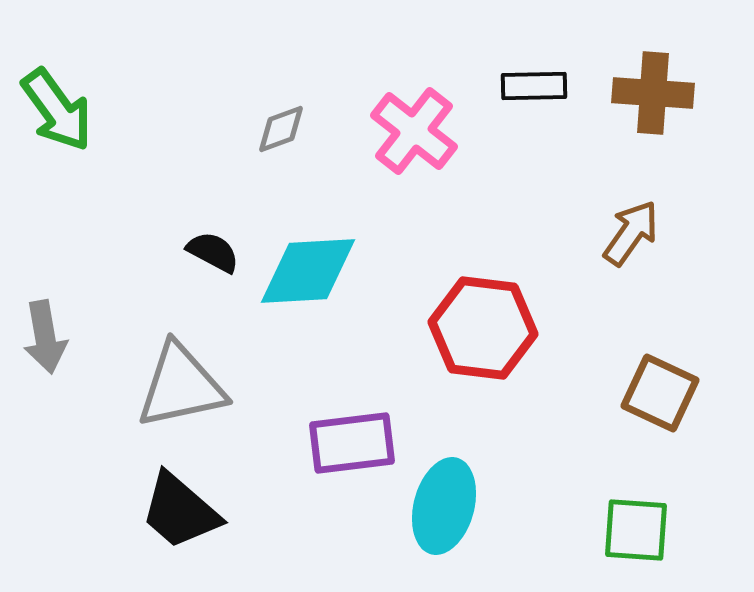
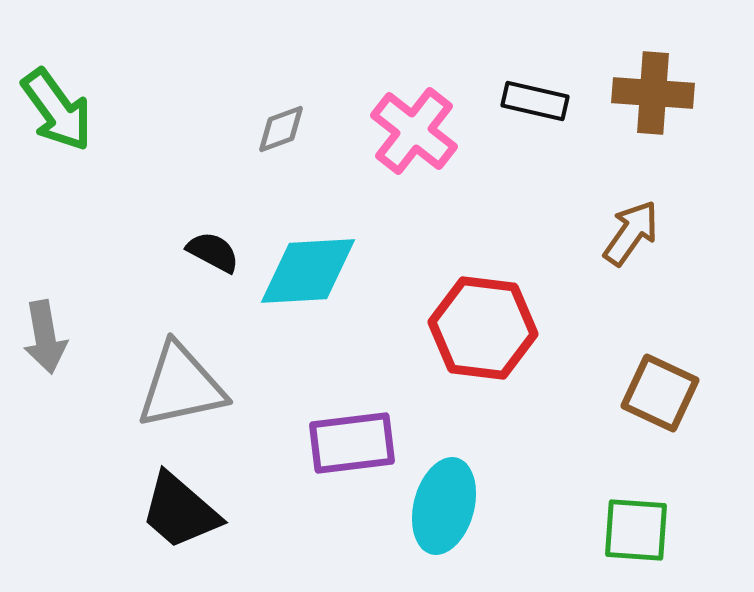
black rectangle: moved 1 px right, 15 px down; rotated 14 degrees clockwise
